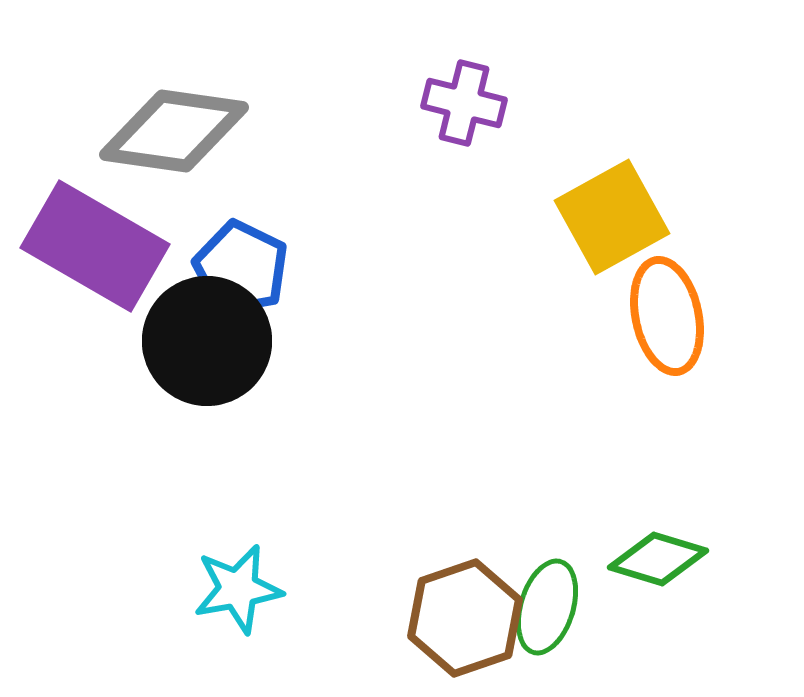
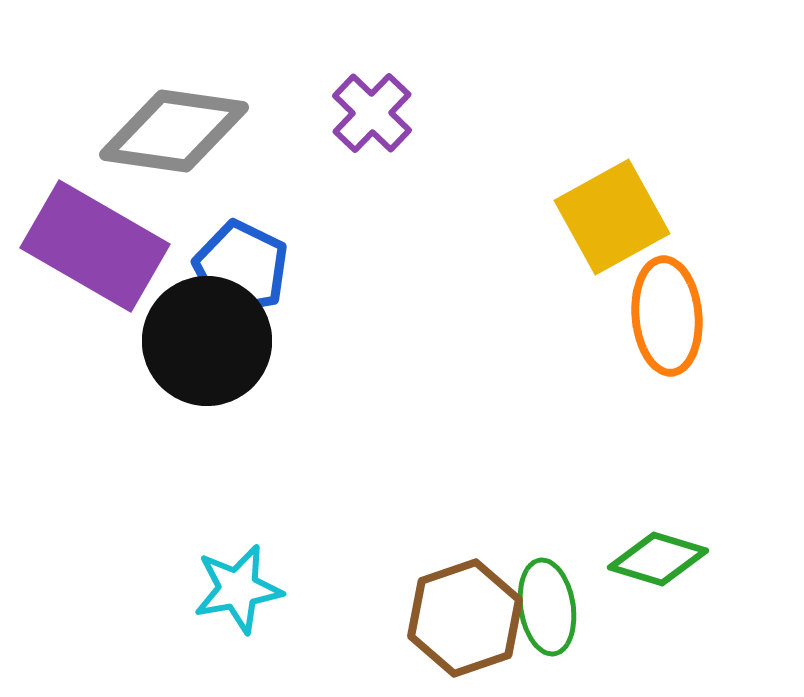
purple cross: moved 92 px left, 10 px down; rotated 30 degrees clockwise
orange ellipse: rotated 7 degrees clockwise
green ellipse: rotated 26 degrees counterclockwise
